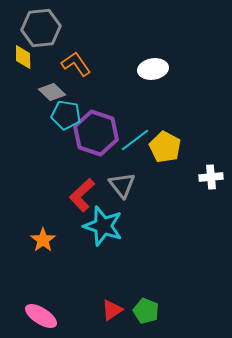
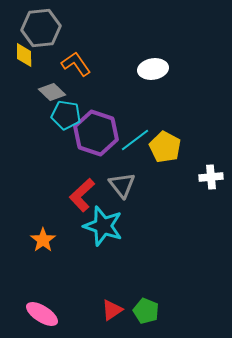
yellow diamond: moved 1 px right, 2 px up
pink ellipse: moved 1 px right, 2 px up
